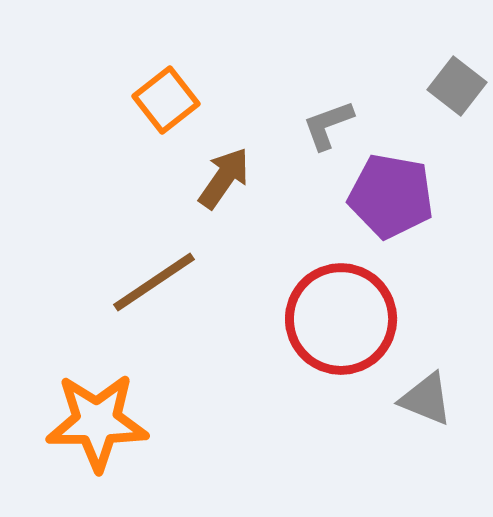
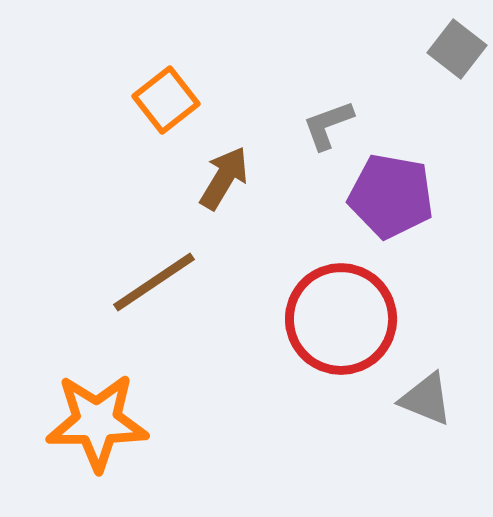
gray square: moved 37 px up
brown arrow: rotated 4 degrees counterclockwise
